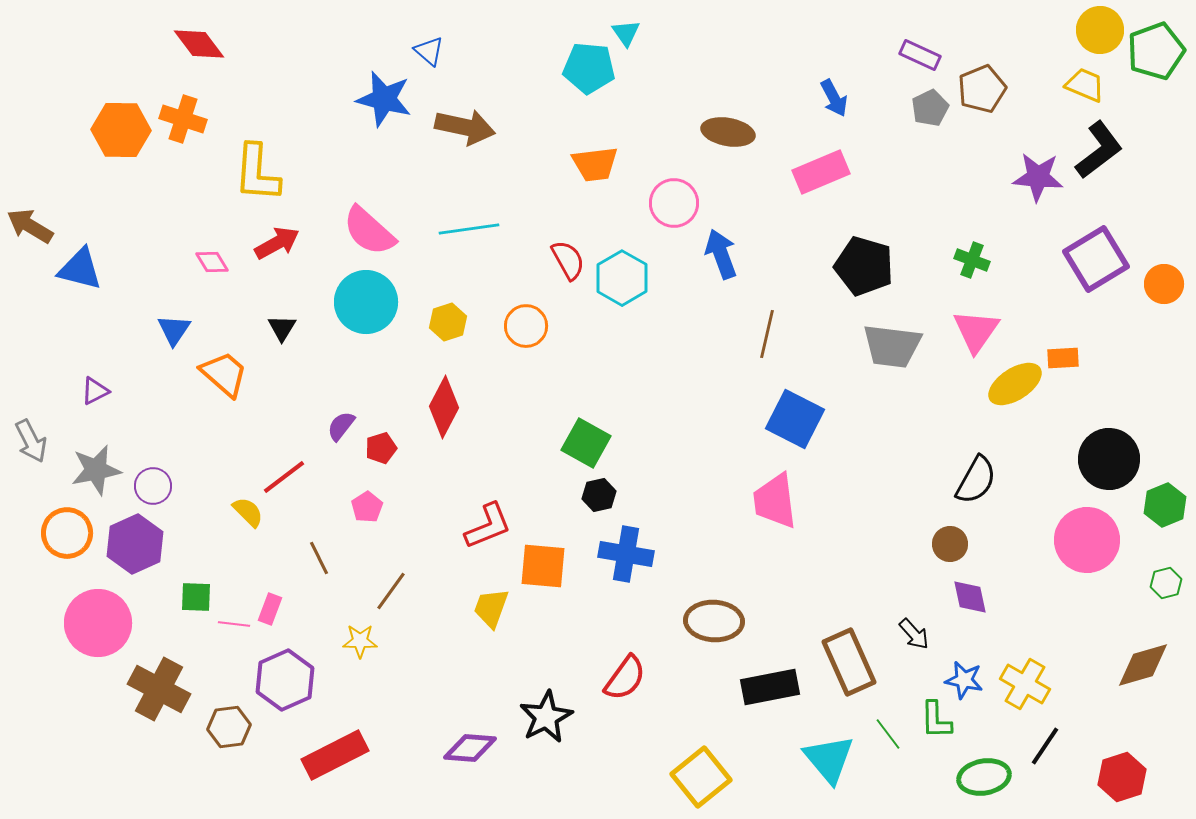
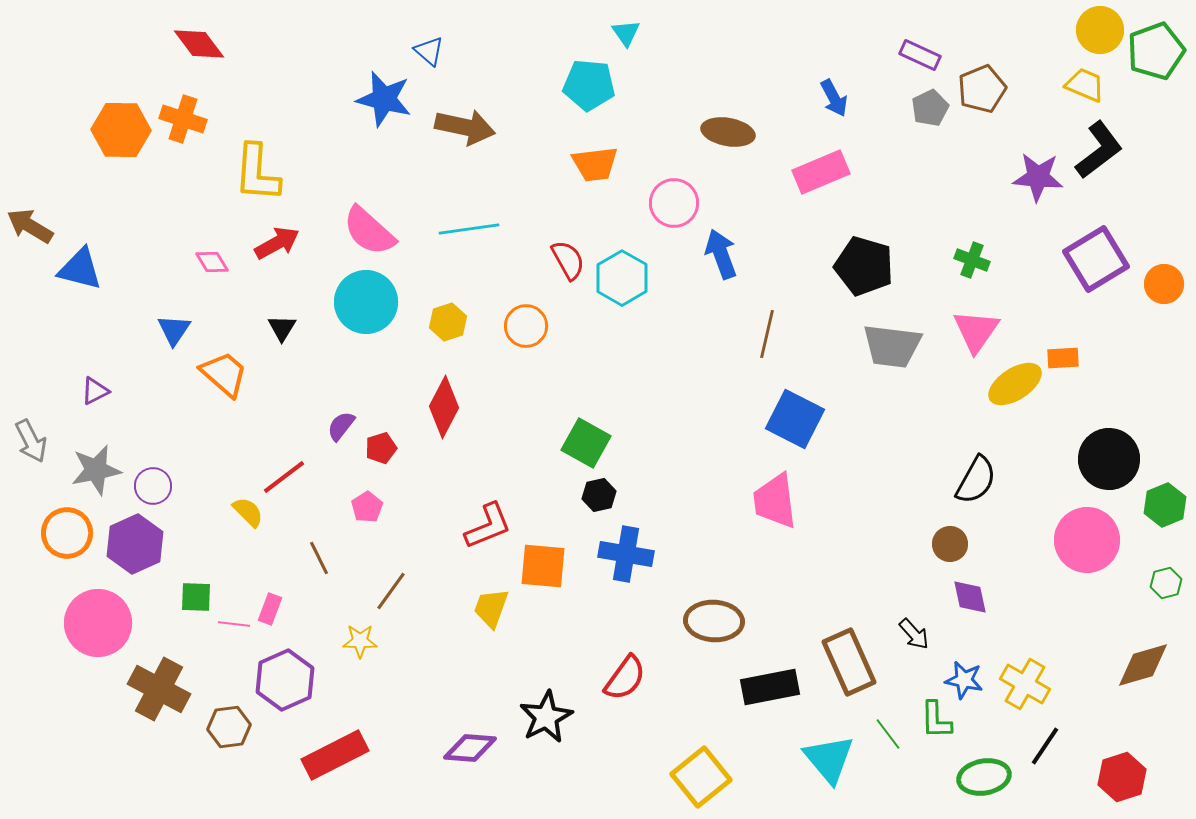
cyan pentagon at (589, 68): moved 17 px down
